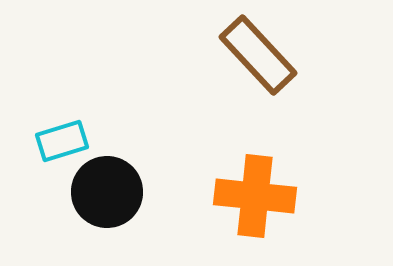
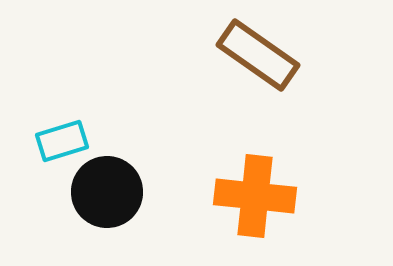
brown rectangle: rotated 12 degrees counterclockwise
